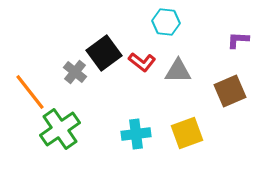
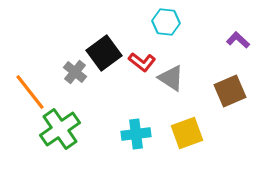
purple L-shape: rotated 40 degrees clockwise
gray triangle: moved 7 px left, 7 px down; rotated 32 degrees clockwise
